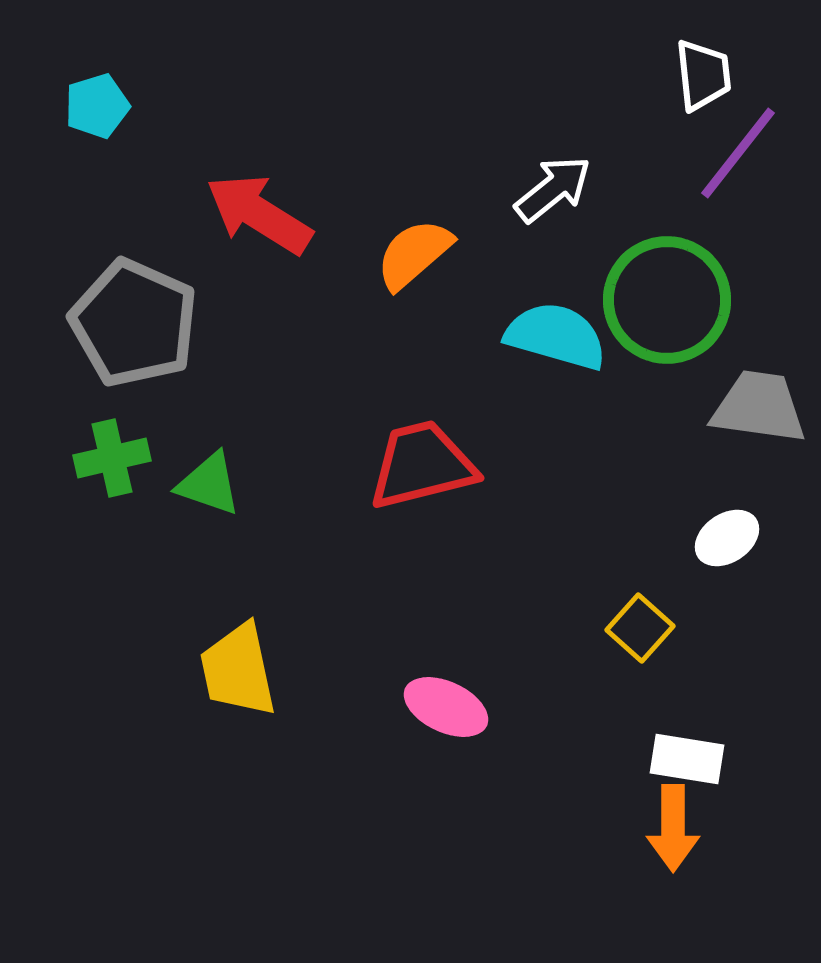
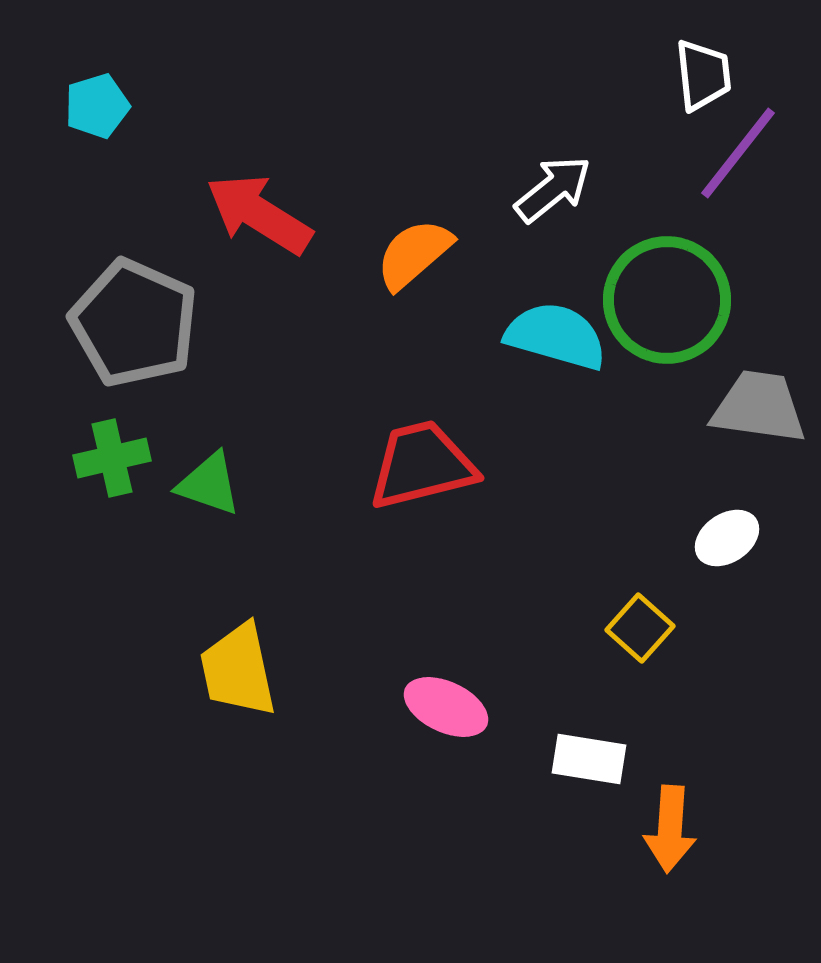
white rectangle: moved 98 px left
orange arrow: moved 3 px left, 1 px down; rotated 4 degrees clockwise
